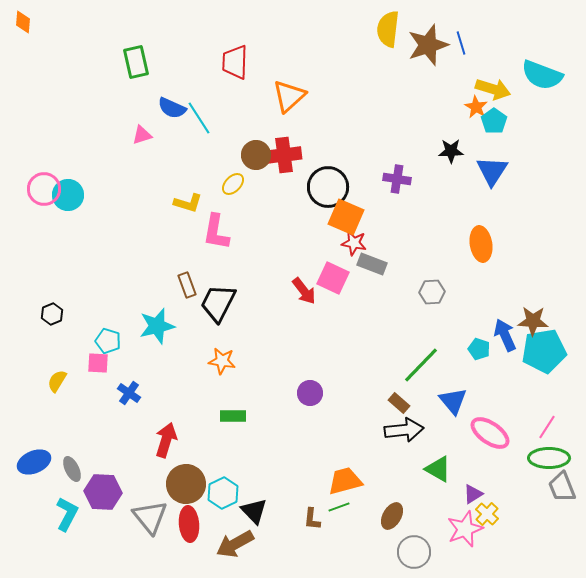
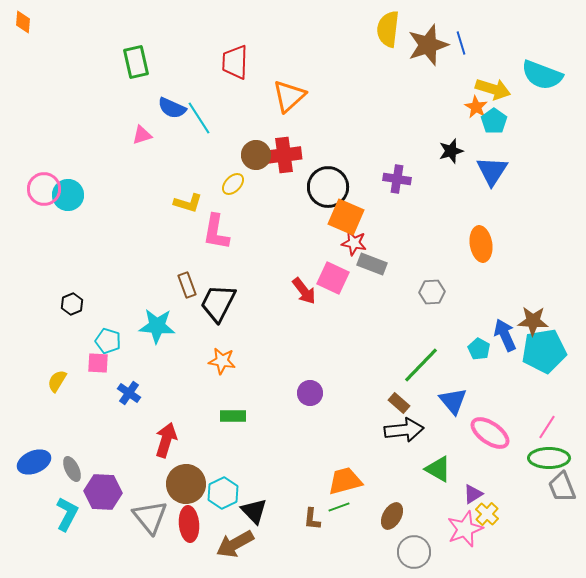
black star at (451, 151): rotated 15 degrees counterclockwise
black hexagon at (52, 314): moved 20 px right, 10 px up
cyan star at (157, 326): rotated 18 degrees clockwise
cyan pentagon at (479, 349): rotated 10 degrees clockwise
